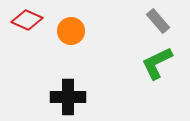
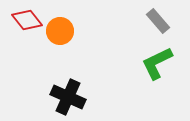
red diamond: rotated 28 degrees clockwise
orange circle: moved 11 px left
black cross: rotated 24 degrees clockwise
